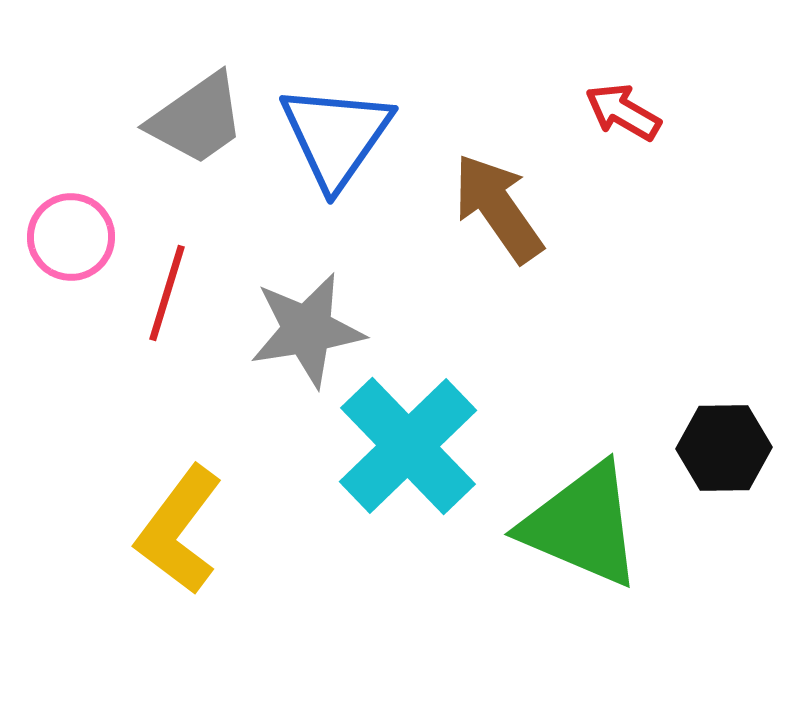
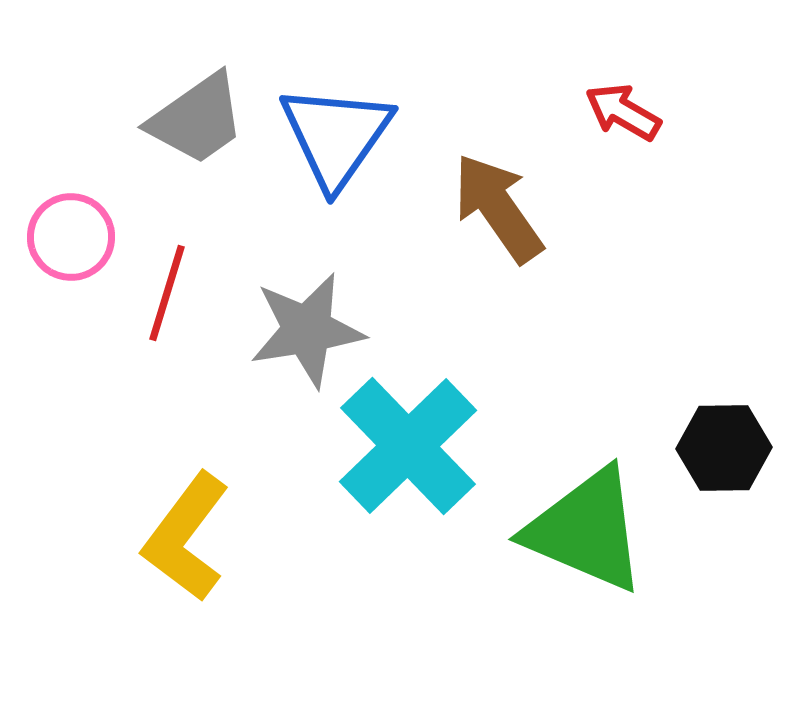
green triangle: moved 4 px right, 5 px down
yellow L-shape: moved 7 px right, 7 px down
